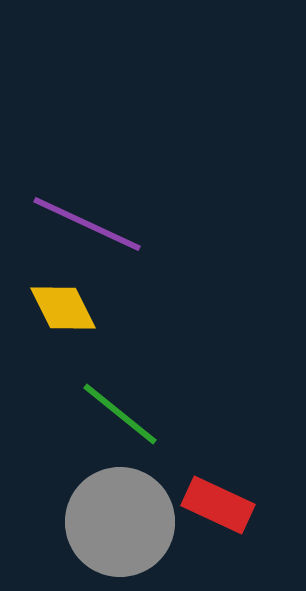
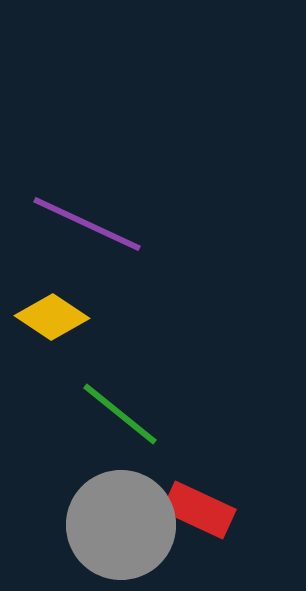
yellow diamond: moved 11 px left, 9 px down; rotated 30 degrees counterclockwise
red rectangle: moved 19 px left, 5 px down
gray circle: moved 1 px right, 3 px down
